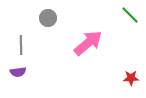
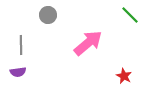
gray circle: moved 3 px up
red star: moved 7 px left, 2 px up; rotated 28 degrees clockwise
